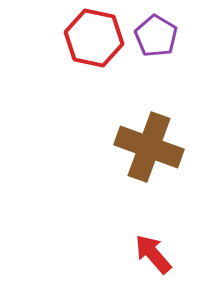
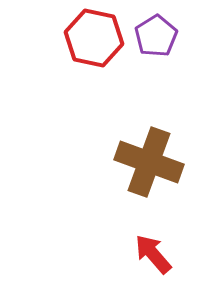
purple pentagon: rotated 9 degrees clockwise
brown cross: moved 15 px down
